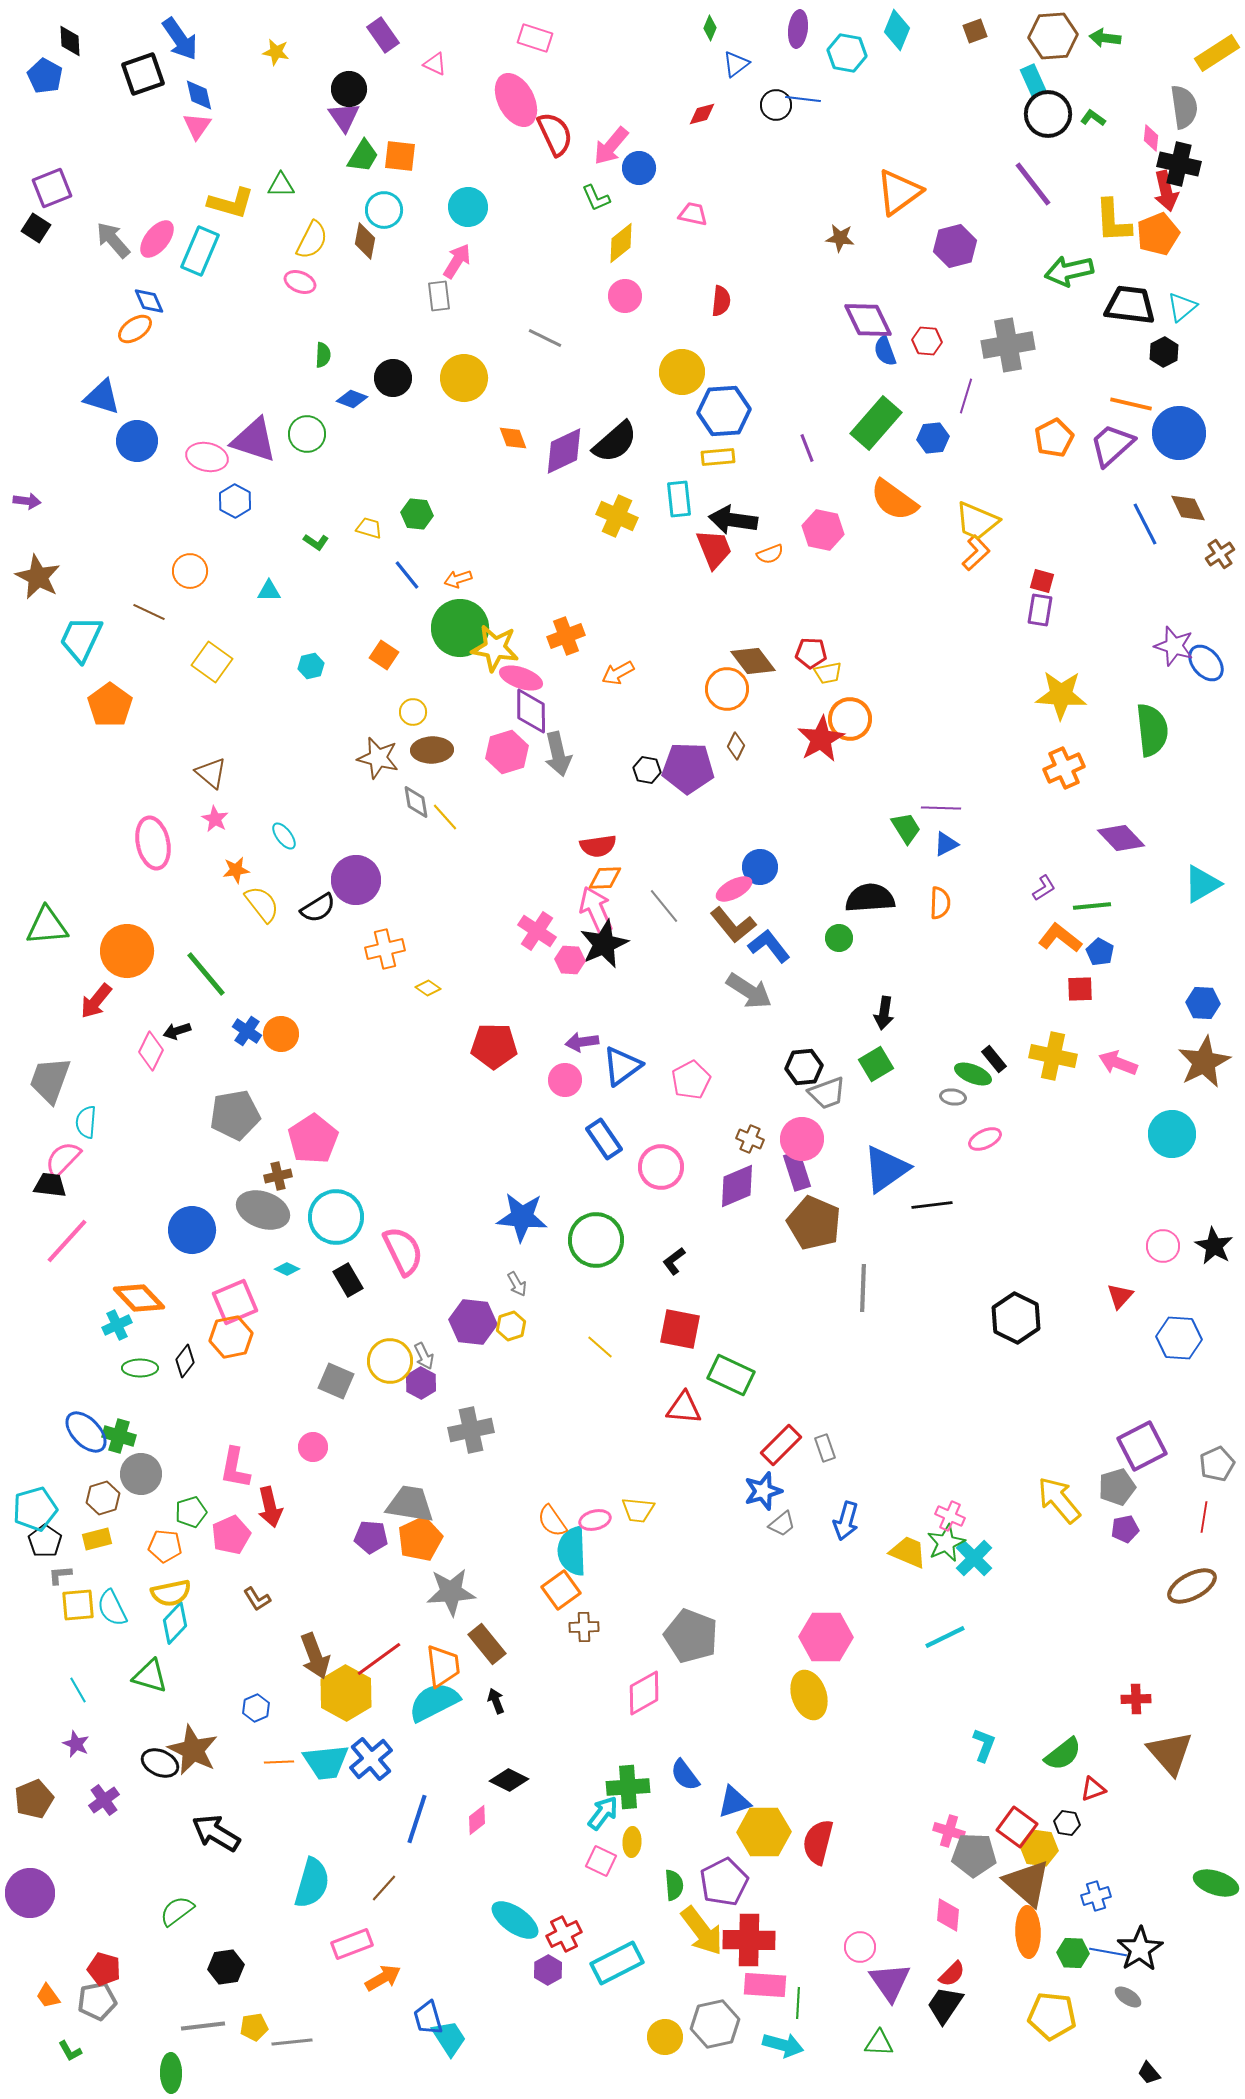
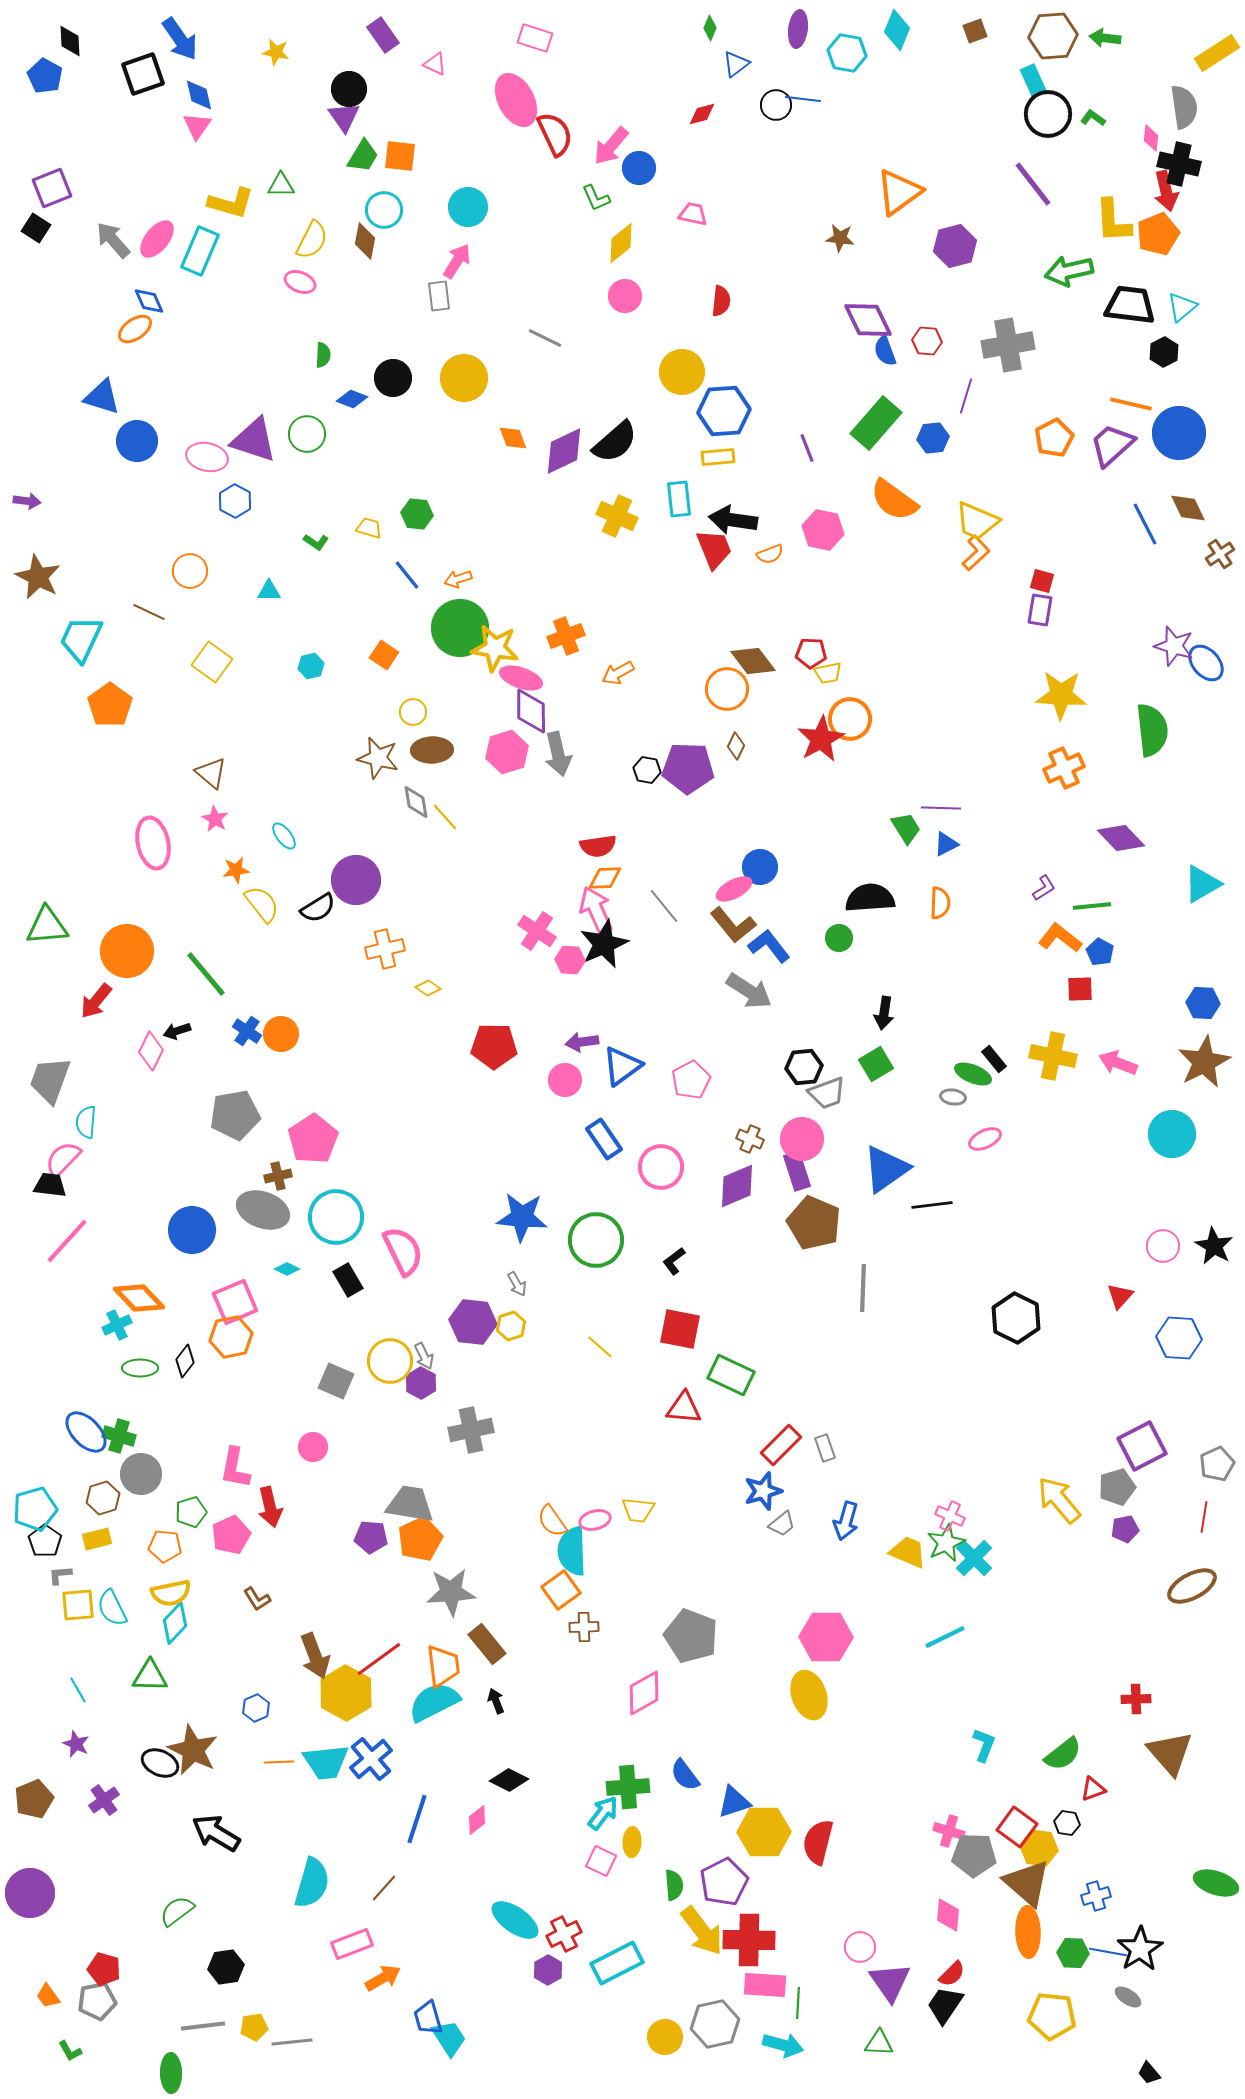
green triangle at (150, 1676): rotated 15 degrees counterclockwise
